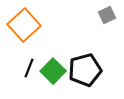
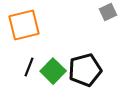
gray square: moved 1 px right, 3 px up
orange square: rotated 28 degrees clockwise
black line: moved 1 px up
